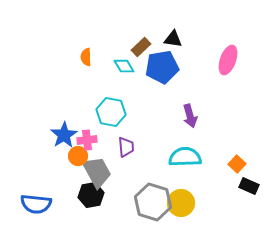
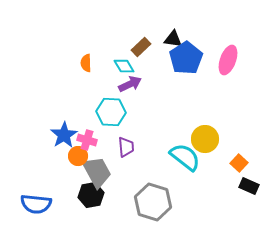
orange semicircle: moved 6 px down
blue pentagon: moved 24 px right, 9 px up; rotated 24 degrees counterclockwise
cyan hexagon: rotated 8 degrees counterclockwise
purple arrow: moved 60 px left, 32 px up; rotated 100 degrees counterclockwise
pink cross: rotated 24 degrees clockwise
cyan semicircle: rotated 40 degrees clockwise
orange square: moved 2 px right, 1 px up
yellow circle: moved 24 px right, 64 px up
